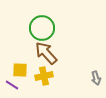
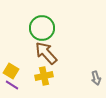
yellow square: moved 9 px left, 1 px down; rotated 28 degrees clockwise
